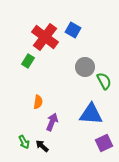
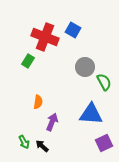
red cross: rotated 16 degrees counterclockwise
green semicircle: moved 1 px down
